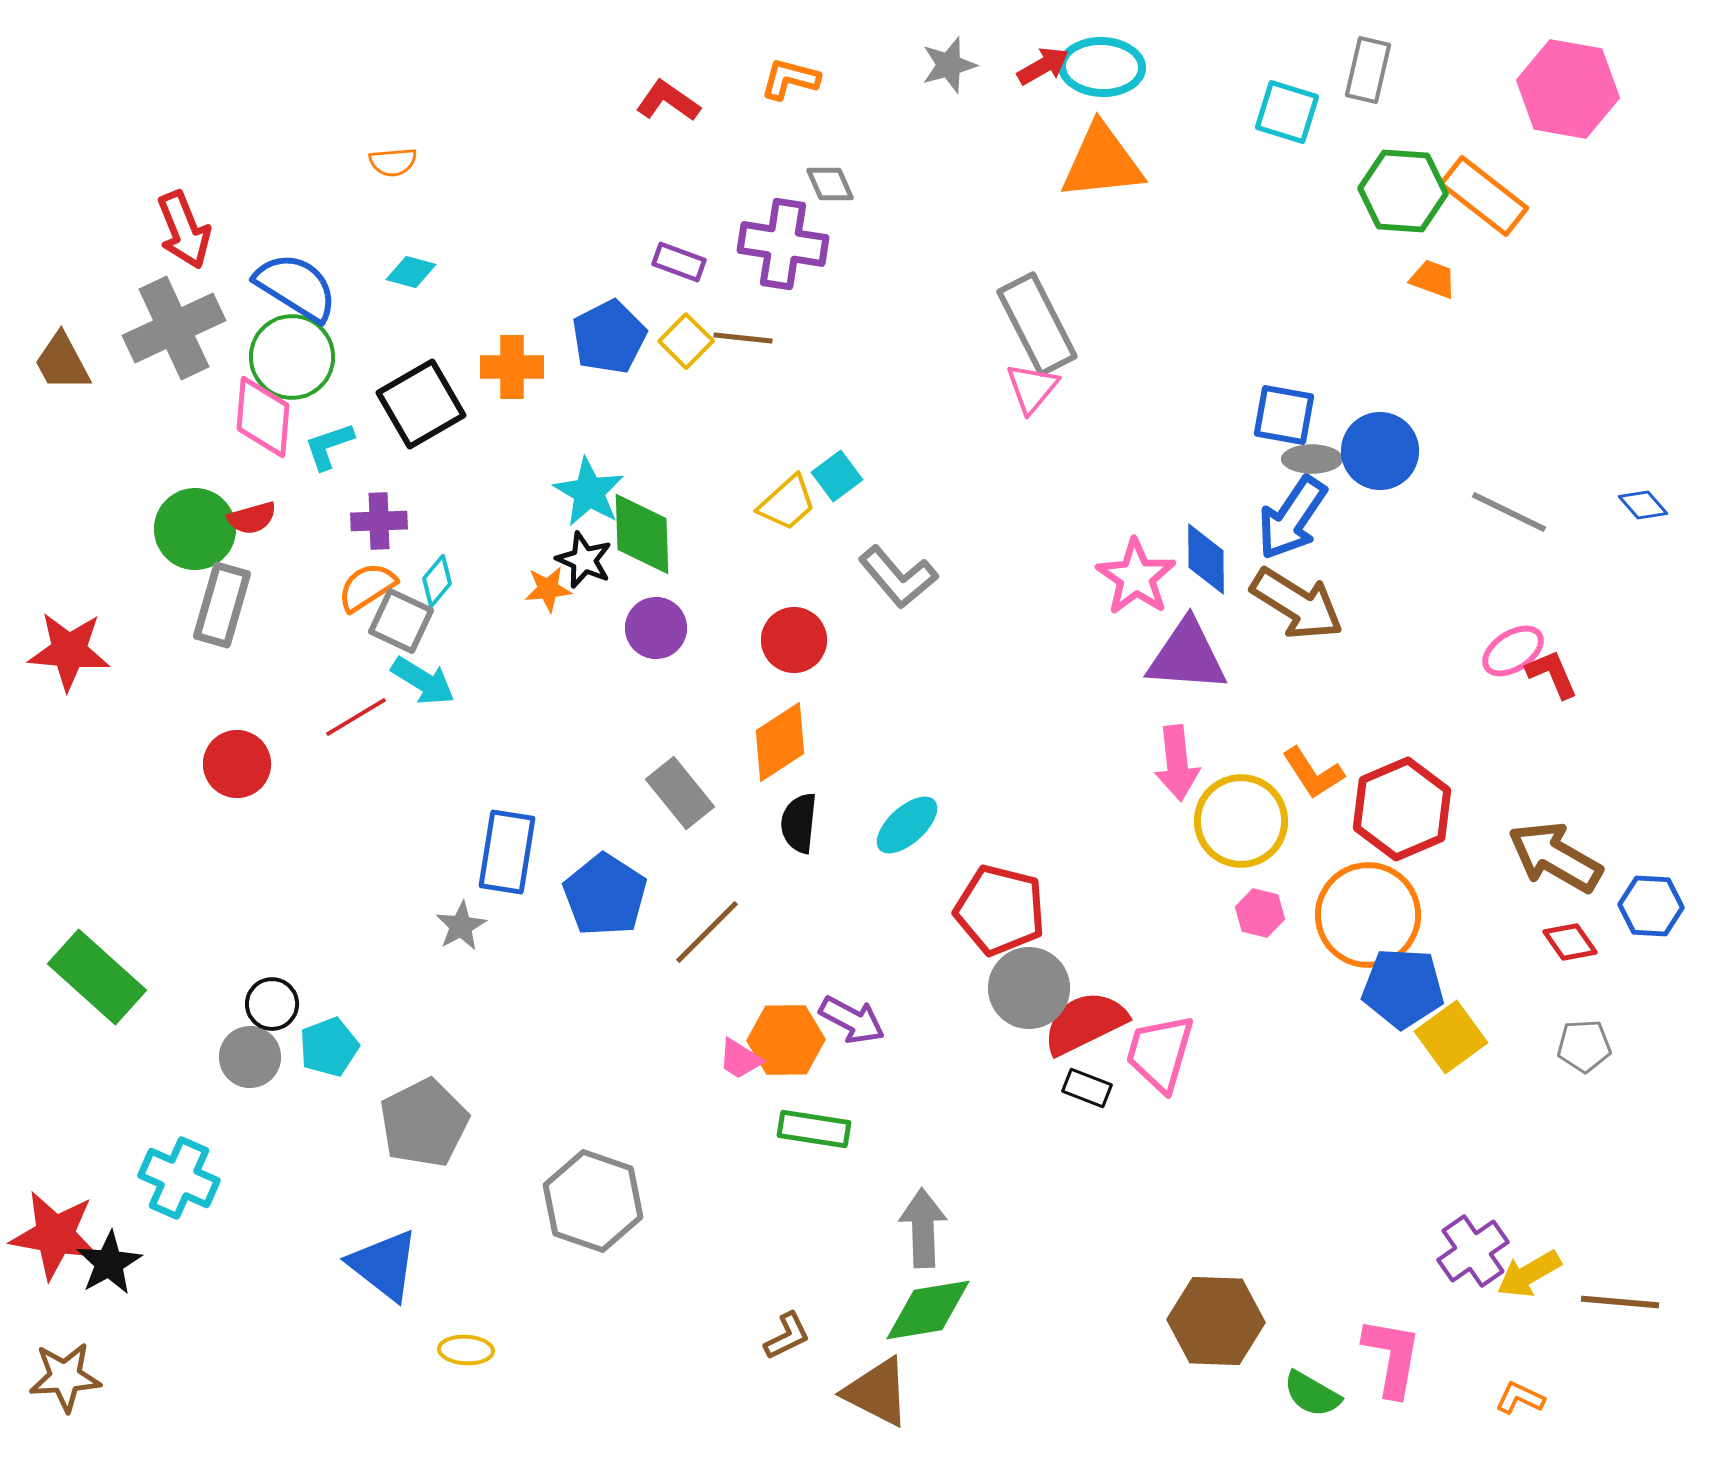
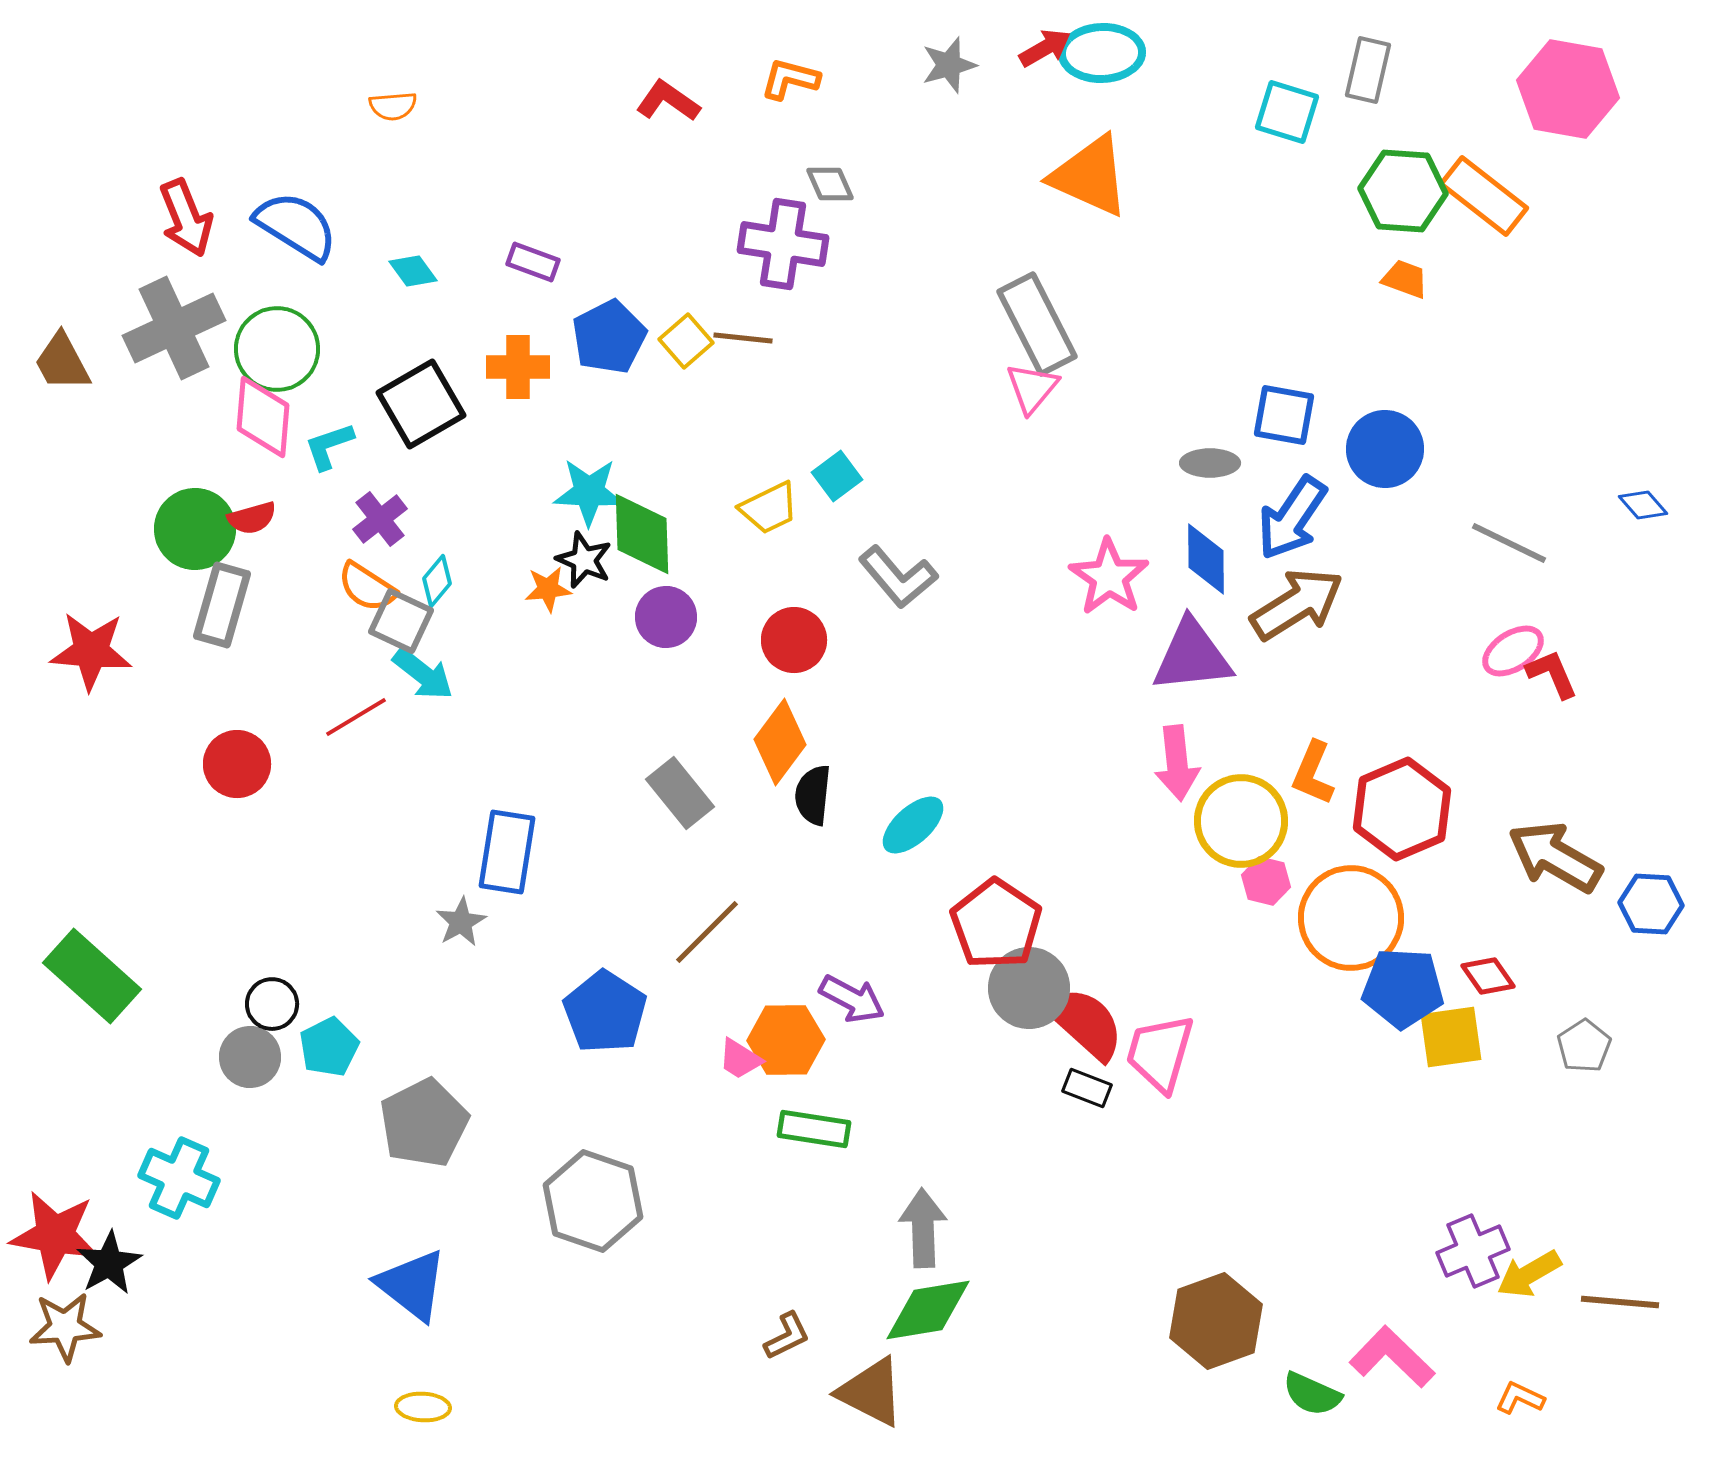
red arrow at (1043, 66): moved 2 px right, 18 px up
cyan ellipse at (1102, 67): moved 14 px up; rotated 4 degrees counterclockwise
orange semicircle at (393, 162): moved 56 px up
orange triangle at (1102, 162): moved 12 px left, 14 px down; rotated 30 degrees clockwise
red arrow at (184, 230): moved 2 px right, 12 px up
purple rectangle at (679, 262): moved 146 px left
cyan diamond at (411, 272): moved 2 px right, 1 px up; rotated 39 degrees clockwise
orange trapezoid at (1433, 279): moved 28 px left
blue semicircle at (296, 287): moved 61 px up
yellow square at (686, 341): rotated 4 degrees clockwise
green circle at (292, 357): moved 15 px left, 8 px up
orange cross at (512, 367): moved 6 px right
blue circle at (1380, 451): moved 5 px right, 2 px up
gray ellipse at (1312, 459): moved 102 px left, 4 px down
cyan star at (589, 492): rotated 28 degrees counterclockwise
yellow trapezoid at (787, 503): moved 18 px left, 5 px down; rotated 16 degrees clockwise
gray line at (1509, 512): moved 31 px down
purple cross at (379, 521): moved 1 px right, 2 px up; rotated 36 degrees counterclockwise
pink star at (1136, 577): moved 27 px left
orange semicircle at (367, 587): rotated 114 degrees counterclockwise
brown arrow at (1297, 604): rotated 64 degrees counterclockwise
purple circle at (656, 628): moved 10 px right, 11 px up
red star at (69, 651): moved 22 px right
purple triangle at (1187, 656): moved 5 px right; rotated 10 degrees counterclockwise
cyan arrow at (423, 681): moved 7 px up; rotated 6 degrees clockwise
orange diamond at (780, 742): rotated 20 degrees counterclockwise
orange L-shape at (1313, 773): rotated 56 degrees clockwise
black semicircle at (799, 823): moved 14 px right, 28 px up
cyan ellipse at (907, 825): moved 6 px right
blue pentagon at (605, 895): moved 117 px down
blue hexagon at (1651, 906): moved 2 px up
red pentagon at (1000, 910): moved 4 px left, 14 px down; rotated 20 degrees clockwise
pink hexagon at (1260, 913): moved 6 px right, 32 px up
orange circle at (1368, 915): moved 17 px left, 3 px down
gray star at (461, 926): moved 4 px up
red diamond at (1570, 942): moved 82 px left, 34 px down
green rectangle at (97, 977): moved 5 px left, 1 px up
purple arrow at (852, 1020): moved 21 px up
red semicircle at (1085, 1023): rotated 68 degrees clockwise
yellow square at (1451, 1037): rotated 28 degrees clockwise
gray pentagon at (1584, 1046): rotated 30 degrees counterclockwise
cyan pentagon at (329, 1047): rotated 6 degrees counterclockwise
purple cross at (1473, 1251): rotated 12 degrees clockwise
blue triangle at (384, 1265): moved 28 px right, 20 px down
brown hexagon at (1216, 1321): rotated 22 degrees counterclockwise
yellow ellipse at (466, 1350): moved 43 px left, 57 px down
pink L-shape at (1392, 1357): rotated 56 degrees counterclockwise
brown star at (65, 1377): moved 50 px up
brown triangle at (877, 1392): moved 6 px left
green semicircle at (1312, 1394): rotated 6 degrees counterclockwise
